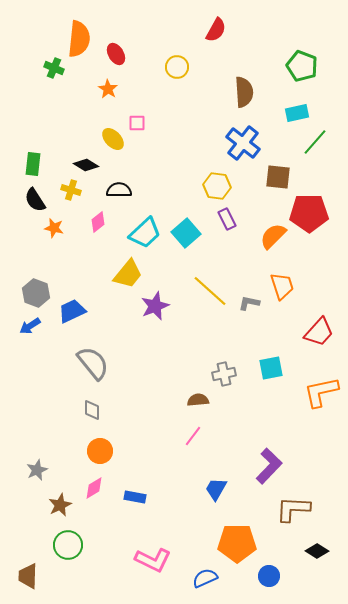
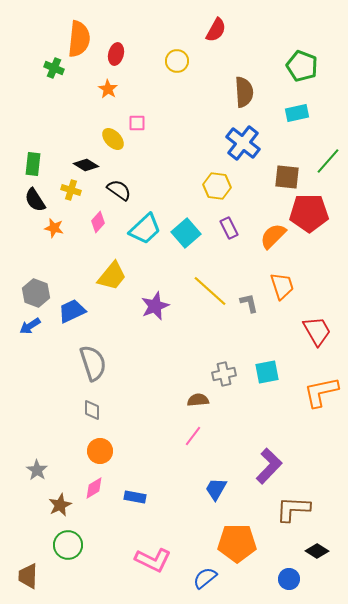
red ellipse at (116, 54): rotated 45 degrees clockwise
yellow circle at (177, 67): moved 6 px up
green line at (315, 142): moved 13 px right, 19 px down
brown square at (278, 177): moved 9 px right
black semicircle at (119, 190): rotated 35 degrees clockwise
purple rectangle at (227, 219): moved 2 px right, 9 px down
pink diamond at (98, 222): rotated 10 degrees counterclockwise
cyan trapezoid at (145, 233): moved 4 px up
yellow trapezoid at (128, 274): moved 16 px left, 2 px down
gray L-shape at (249, 303): rotated 65 degrees clockwise
red trapezoid at (319, 332): moved 2 px left, 1 px up; rotated 72 degrees counterclockwise
gray semicircle at (93, 363): rotated 21 degrees clockwise
cyan square at (271, 368): moved 4 px left, 4 px down
gray star at (37, 470): rotated 15 degrees counterclockwise
blue circle at (269, 576): moved 20 px right, 3 px down
blue semicircle at (205, 578): rotated 15 degrees counterclockwise
